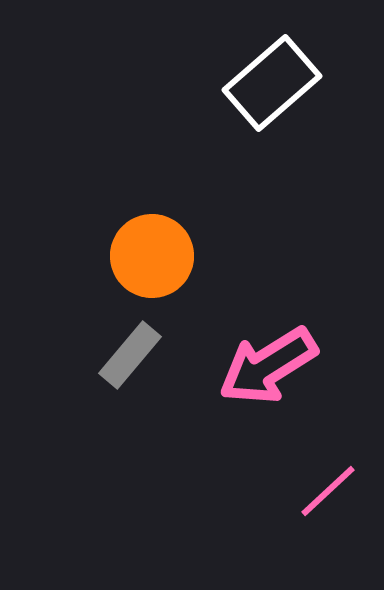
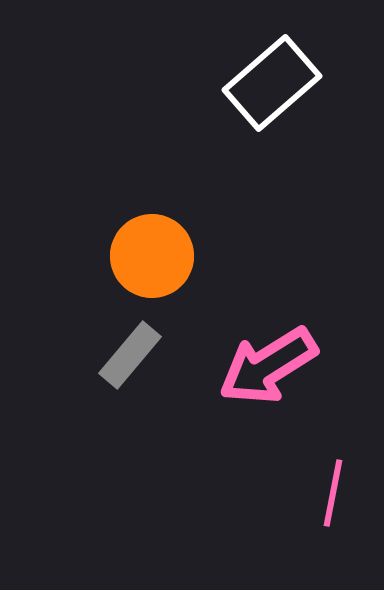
pink line: moved 5 px right, 2 px down; rotated 36 degrees counterclockwise
